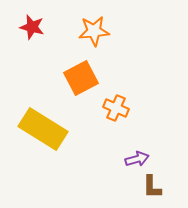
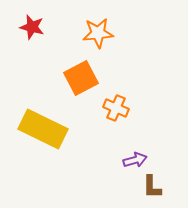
orange star: moved 4 px right, 2 px down
yellow rectangle: rotated 6 degrees counterclockwise
purple arrow: moved 2 px left, 1 px down
